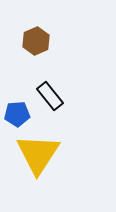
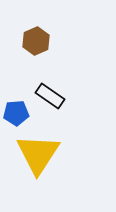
black rectangle: rotated 16 degrees counterclockwise
blue pentagon: moved 1 px left, 1 px up
